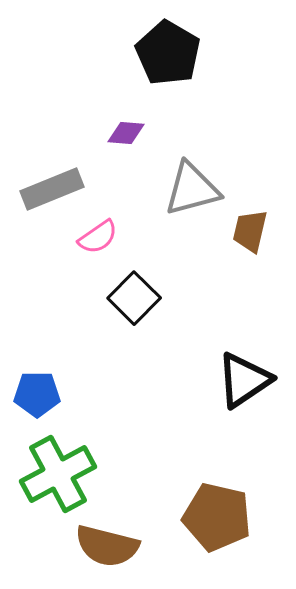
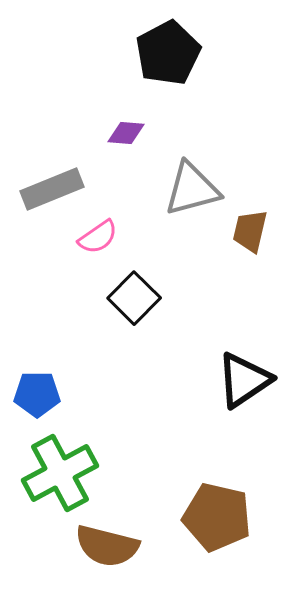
black pentagon: rotated 14 degrees clockwise
green cross: moved 2 px right, 1 px up
